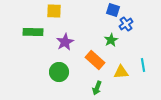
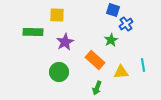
yellow square: moved 3 px right, 4 px down
